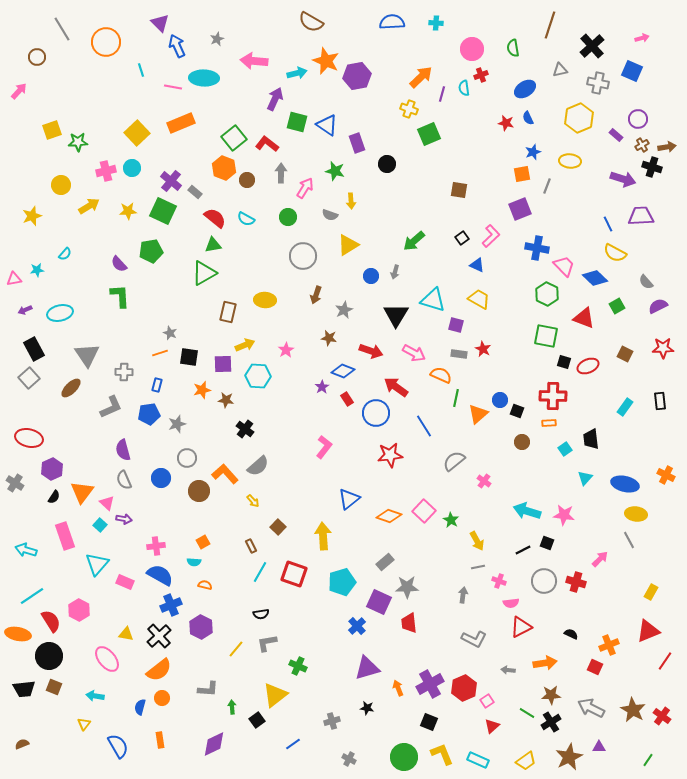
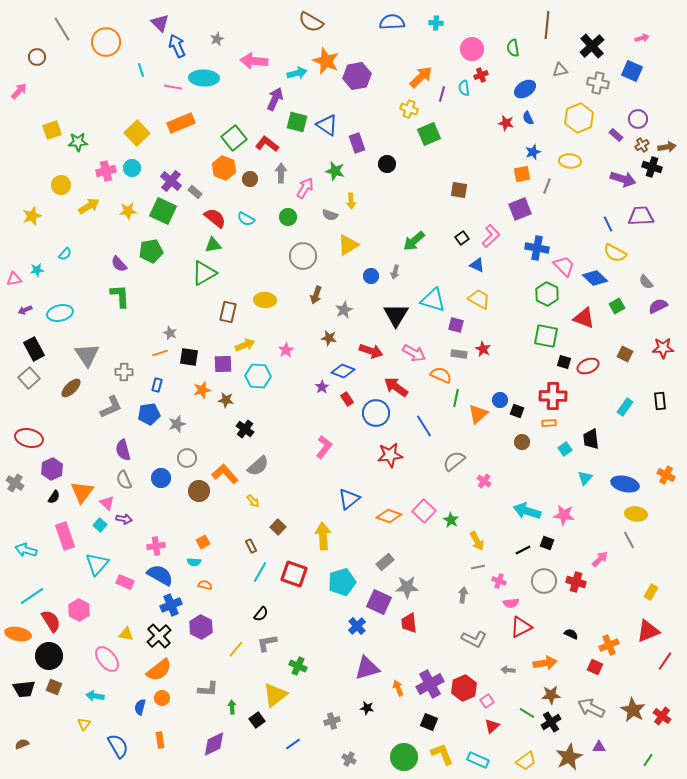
brown line at (550, 25): moved 3 px left; rotated 12 degrees counterclockwise
brown circle at (247, 180): moved 3 px right, 1 px up
black semicircle at (261, 614): rotated 42 degrees counterclockwise
